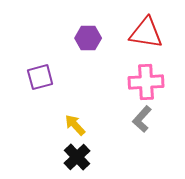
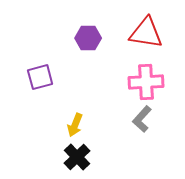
yellow arrow: rotated 115 degrees counterclockwise
